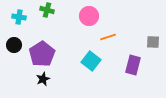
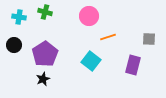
green cross: moved 2 px left, 2 px down
gray square: moved 4 px left, 3 px up
purple pentagon: moved 3 px right
